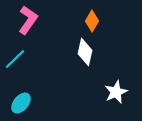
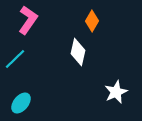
white diamond: moved 7 px left
